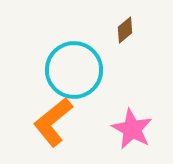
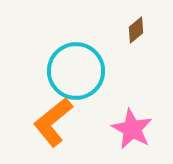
brown diamond: moved 11 px right
cyan circle: moved 2 px right, 1 px down
